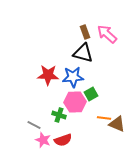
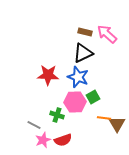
brown rectangle: rotated 56 degrees counterclockwise
black triangle: rotated 40 degrees counterclockwise
blue star: moved 5 px right; rotated 25 degrees clockwise
green square: moved 2 px right, 3 px down
green cross: moved 2 px left
brown triangle: rotated 36 degrees clockwise
pink star: rotated 28 degrees clockwise
